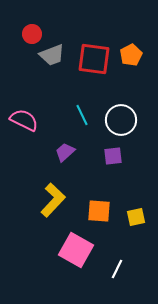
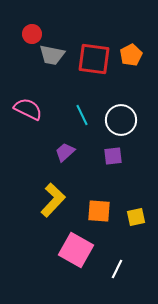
gray trapezoid: rotated 32 degrees clockwise
pink semicircle: moved 4 px right, 11 px up
